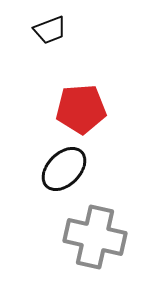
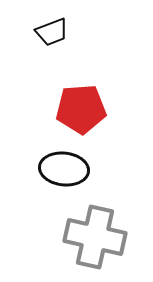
black trapezoid: moved 2 px right, 2 px down
black ellipse: rotated 51 degrees clockwise
